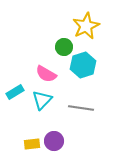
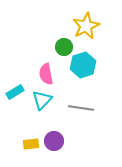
pink semicircle: rotated 50 degrees clockwise
yellow rectangle: moved 1 px left
